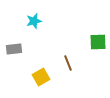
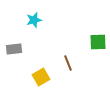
cyan star: moved 1 px up
